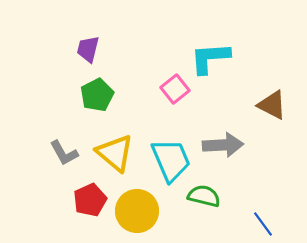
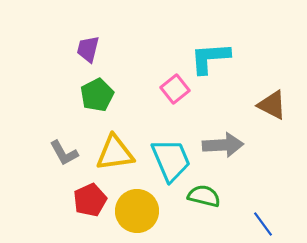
yellow triangle: rotated 48 degrees counterclockwise
